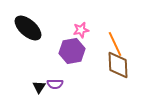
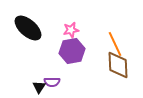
pink star: moved 10 px left
purple semicircle: moved 3 px left, 2 px up
